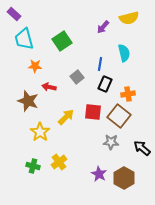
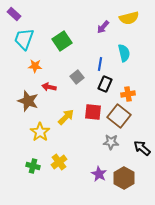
cyan trapezoid: rotated 35 degrees clockwise
